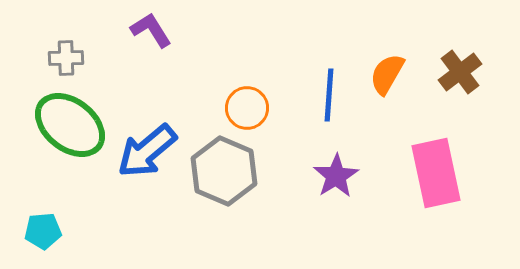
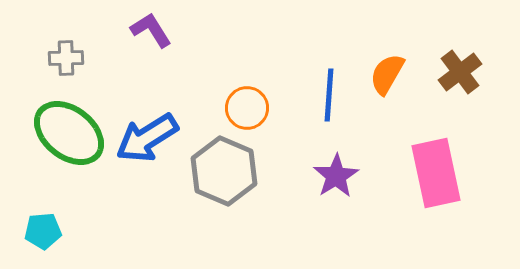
green ellipse: moved 1 px left, 8 px down
blue arrow: moved 13 px up; rotated 8 degrees clockwise
